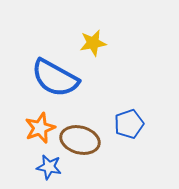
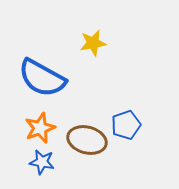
blue semicircle: moved 13 px left
blue pentagon: moved 3 px left, 1 px down
brown ellipse: moved 7 px right
blue star: moved 7 px left, 5 px up
